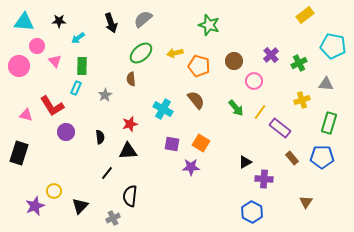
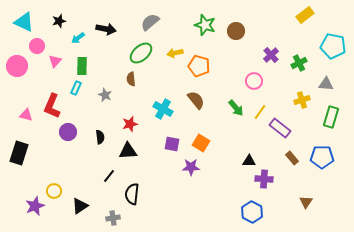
gray semicircle at (143, 19): moved 7 px right, 3 px down
black star at (59, 21): rotated 16 degrees counterclockwise
cyan triangle at (24, 22): rotated 20 degrees clockwise
black arrow at (111, 23): moved 5 px left, 6 px down; rotated 60 degrees counterclockwise
green star at (209, 25): moved 4 px left
pink triangle at (55, 61): rotated 24 degrees clockwise
brown circle at (234, 61): moved 2 px right, 30 px up
pink circle at (19, 66): moved 2 px left
gray star at (105, 95): rotated 16 degrees counterclockwise
red L-shape at (52, 106): rotated 55 degrees clockwise
green rectangle at (329, 123): moved 2 px right, 6 px up
purple circle at (66, 132): moved 2 px right
black triangle at (245, 162): moved 4 px right, 1 px up; rotated 32 degrees clockwise
black line at (107, 173): moved 2 px right, 3 px down
black semicircle at (130, 196): moved 2 px right, 2 px up
black triangle at (80, 206): rotated 12 degrees clockwise
gray cross at (113, 218): rotated 16 degrees clockwise
